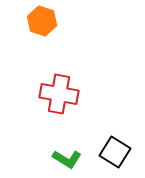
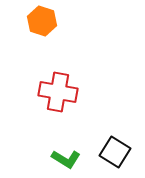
red cross: moved 1 px left, 2 px up
green L-shape: moved 1 px left
